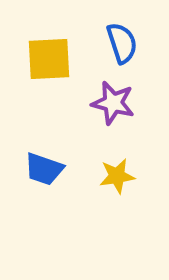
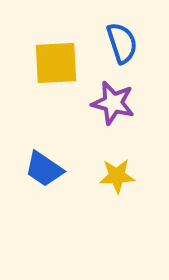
yellow square: moved 7 px right, 4 px down
blue trapezoid: rotated 15 degrees clockwise
yellow star: rotated 6 degrees clockwise
